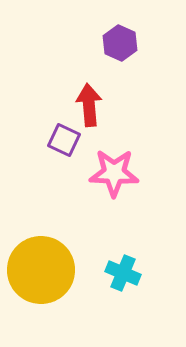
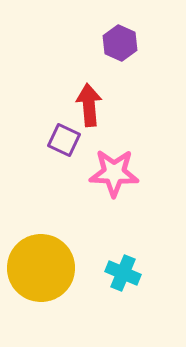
yellow circle: moved 2 px up
